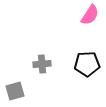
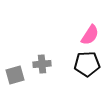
pink semicircle: moved 20 px down
gray square: moved 16 px up
